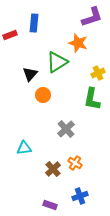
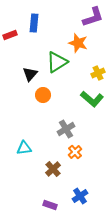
purple L-shape: moved 1 px right
green L-shape: rotated 60 degrees counterclockwise
gray cross: rotated 12 degrees clockwise
orange cross: moved 11 px up; rotated 16 degrees clockwise
blue cross: rotated 14 degrees counterclockwise
